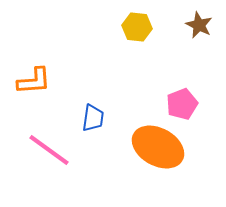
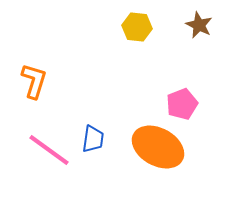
orange L-shape: rotated 69 degrees counterclockwise
blue trapezoid: moved 21 px down
